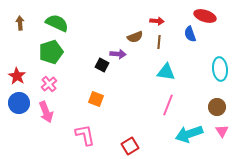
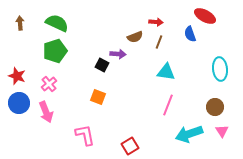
red ellipse: rotated 10 degrees clockwise
red arrow: moved 1 px left, 1 px down
brown line: rotated 16 degrees clockwise
green pentagon: moved 4 px right, 1 px up
red star: rotated 12 degrees counterclockwise
orange square: moved 2 px right, 2 px up
brown circle: moved 2 px left
